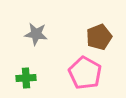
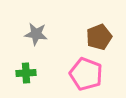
pink pentagon: moved 1 px right, 1 px down; rotated 8 degrees counterclockwise
green cross: moved 5 px up
